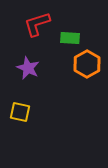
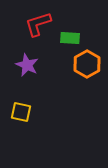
red L-shape: moved 1 px right
purple star: moved 1 px left, 3 px up
yellow square: moved 1 px right
